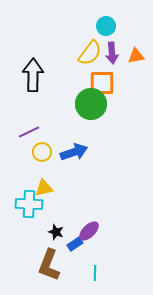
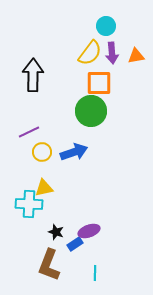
orange square: moved 3 px left
green circle: moved 7 px down
purple ellipse: rotated 25 degrees clockwise
